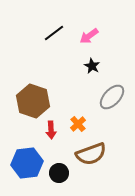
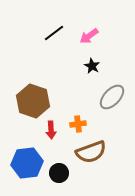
orange cross: rotated 35 degrees clockwise
brown semicircle: moved 2 px up
